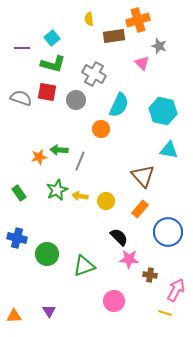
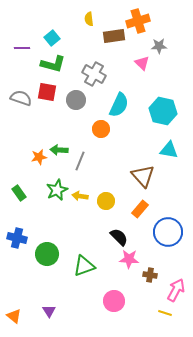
orange cross: moved 1 px down
gray star: rotated 21 degrees counterclockwise
orange triangle: rotated 42 degrees clockwise
